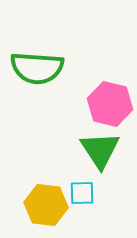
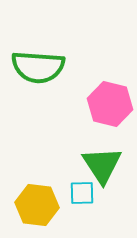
green semicircle: moved 1 px right, 1 px up
green triangle: moved 2 px right, 15 px down
yellow hexagon: moved 9 px left
